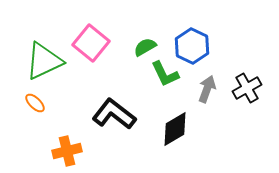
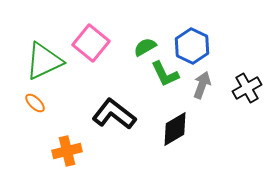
gray arrow: moved 5 px left, 4 px up
